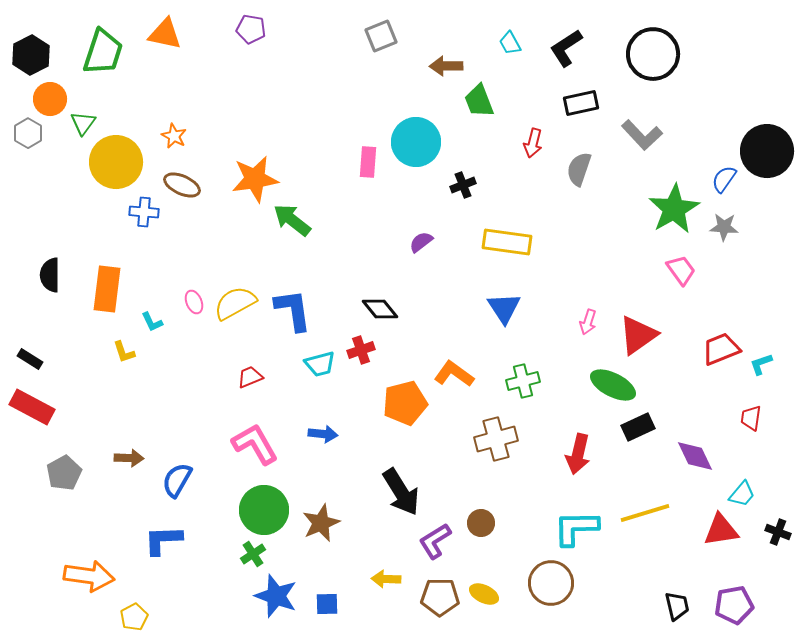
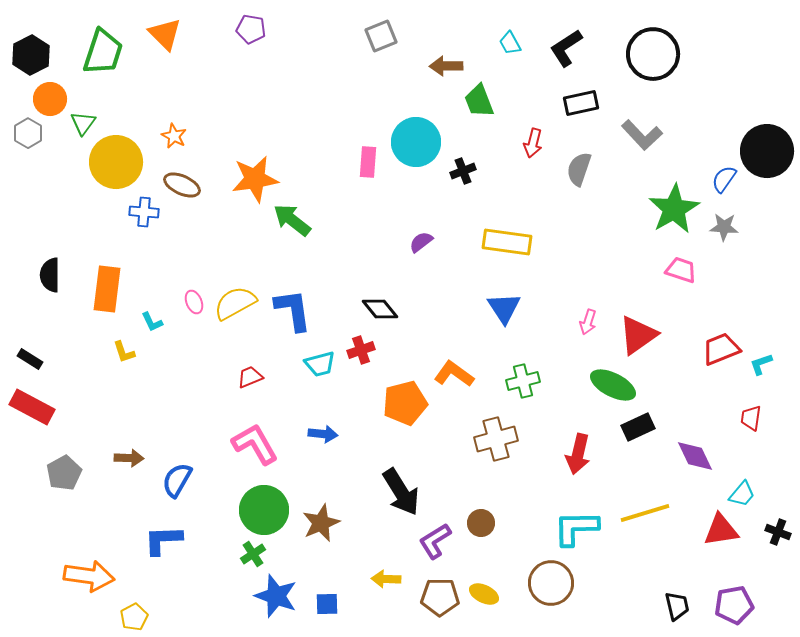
orange triangle at (165, 34): rotated 33 degrees clockwise
black cross at (463, 185): moved 14 px up
pink trapezoid at (681, 270): rotated 36 degrees counterclockwise
